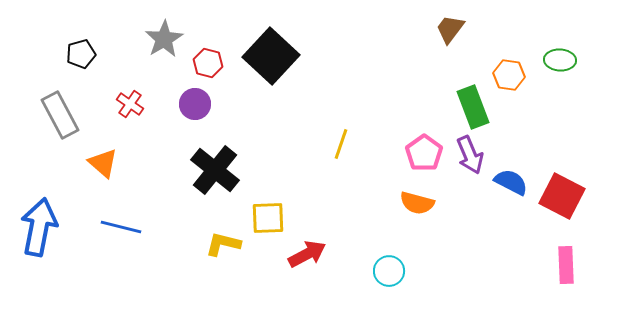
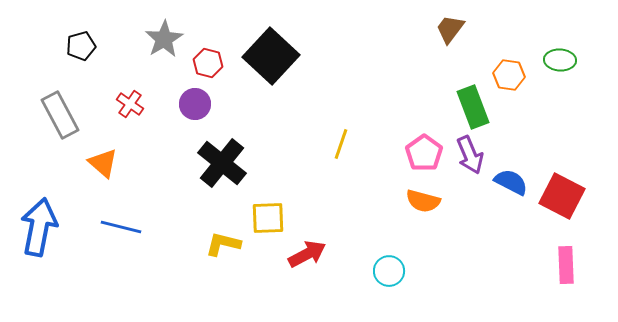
black pentagon: moved 8 px up
black cross: moved 7 px right, 7 px up
orange semicircle: moved 6 px right, 2 px up
